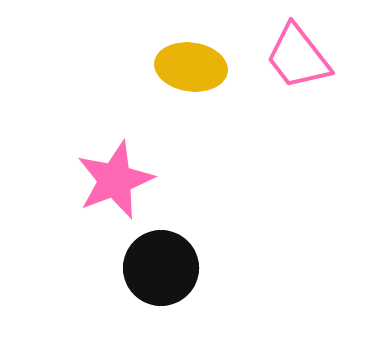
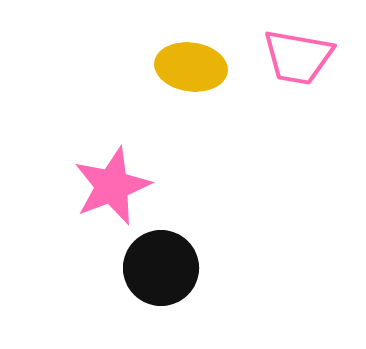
pink trapezoid: rotated 42 degrees counterclockwise
pink star: moved 3 px left, 6 px down
